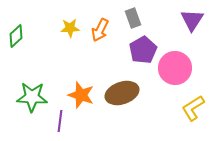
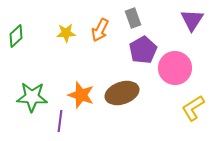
yellow star: moved 4 px left, 5 px down
